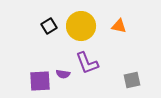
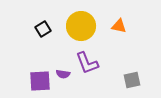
black square: moved 6 px left, 3 px down
